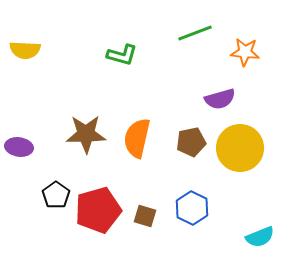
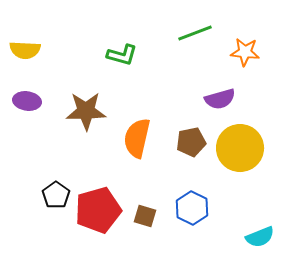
brown star: moved 23 px up
purple ellipse: moved 8 px right, 46 px up
